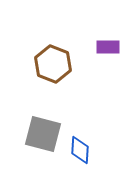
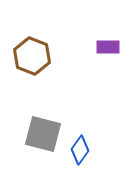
brown hexagon: moved 21 px left, 8 px up
blue diamond: rotated 32 degrees clockwise
